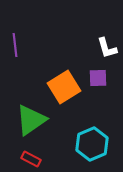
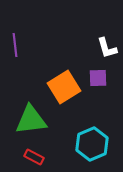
green triangle: rotated 28 degrees clockwise
red rectangle: moved 3 px right, 2 px up
